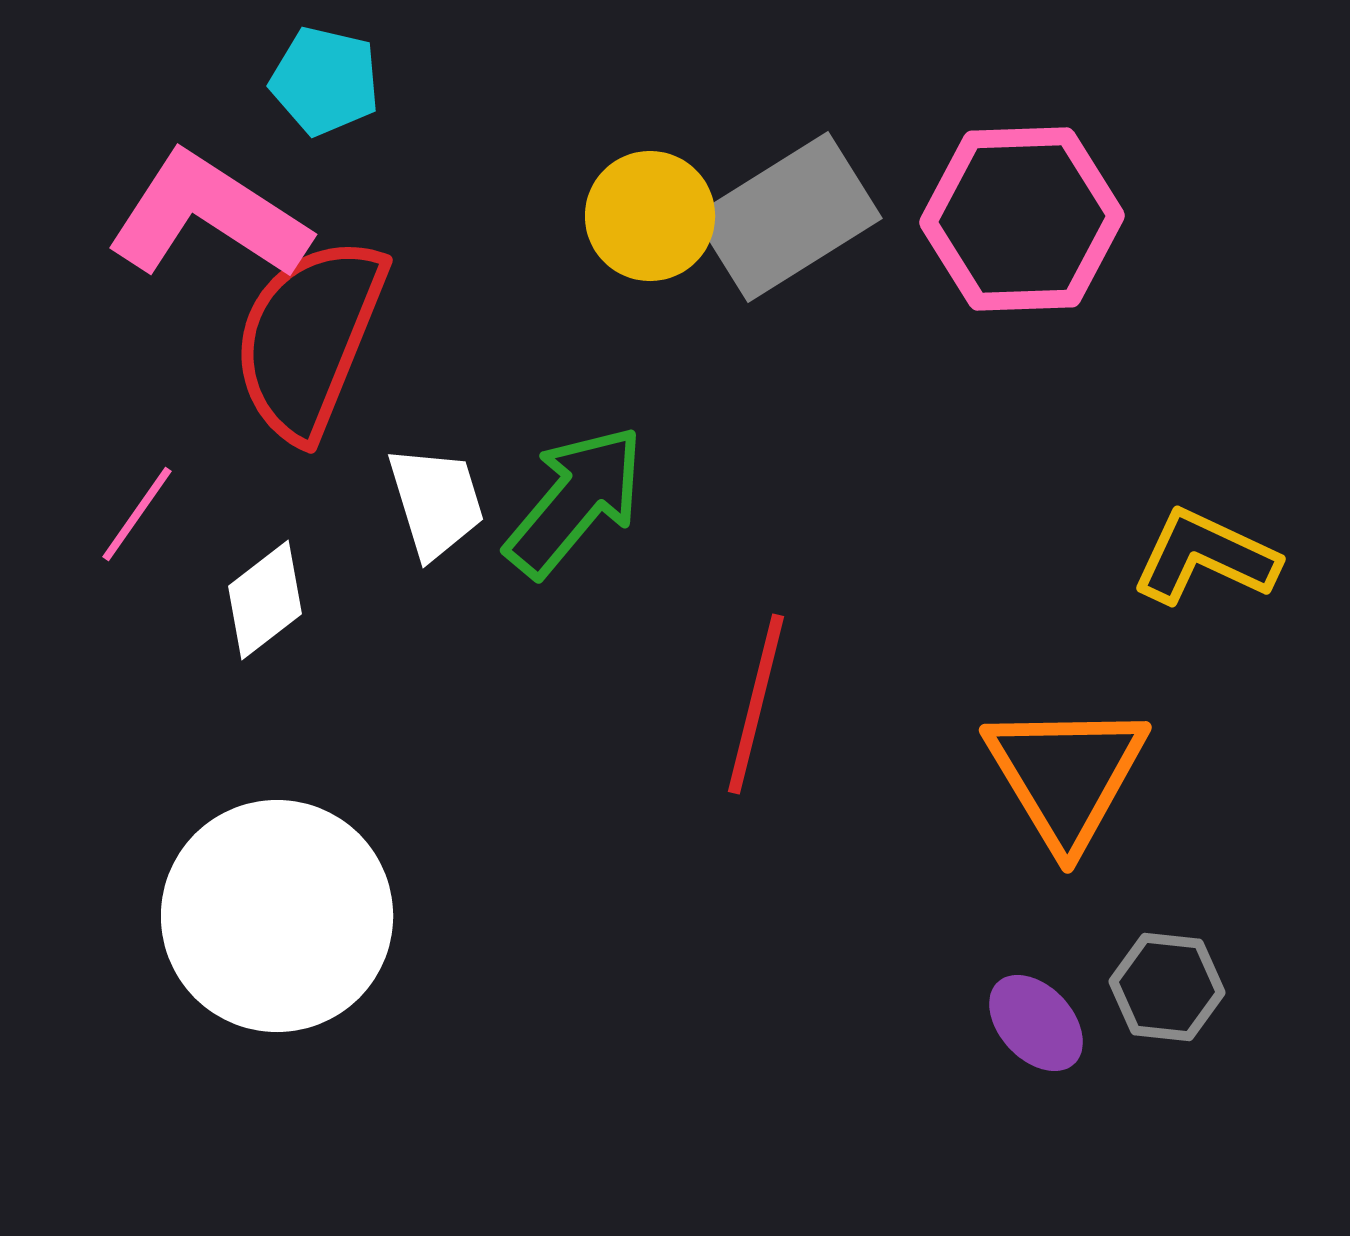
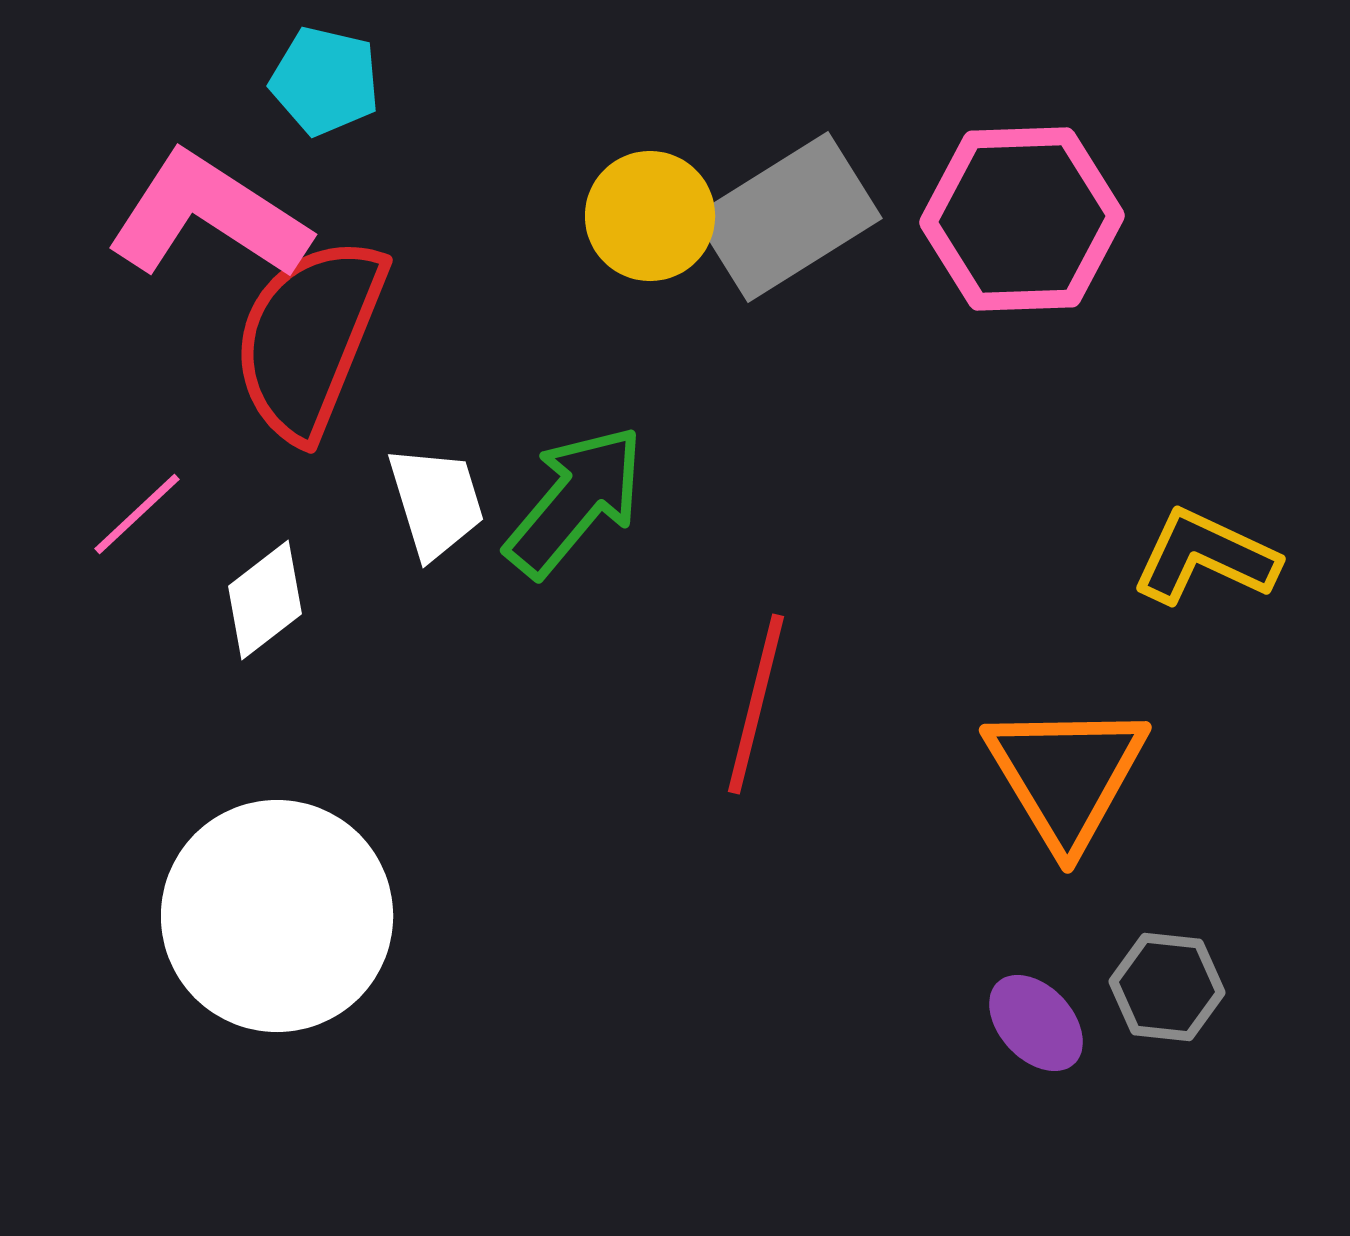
pink line: rotated 12 degrees clockwise
